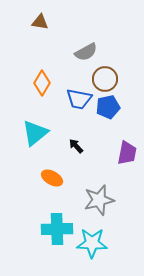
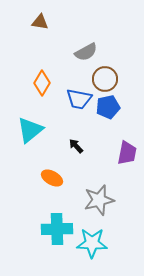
cyan triangle: moved 5 px left, 3 px up
